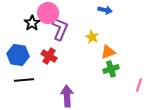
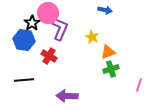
blue hexagon: moved 6 px right, 15 px up
purple arrow: rotated 85 degrees counterclockwise
